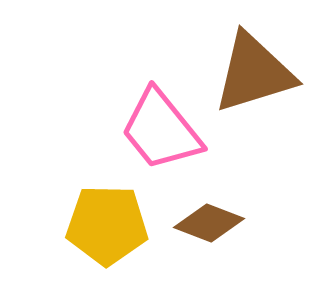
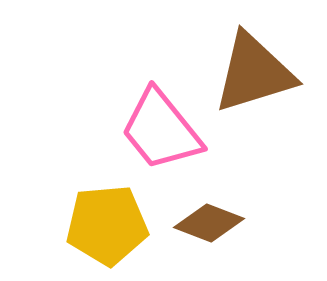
yellow pentagon: rotated 6 degrees counterclockwise
